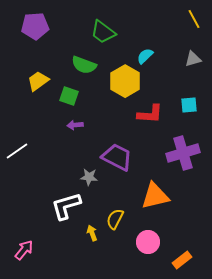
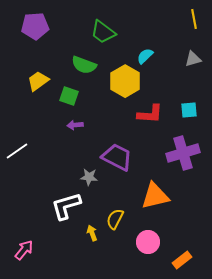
yellow line: rotated 18 degrees clockwise
cyan square: moved 5 px down
